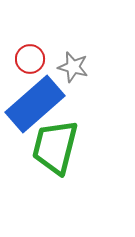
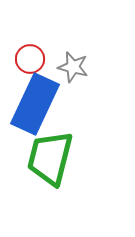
blue rectangle: rotated 24 degrees counterclockwise
green trapezoid: moved 5 px left, 11 px down
